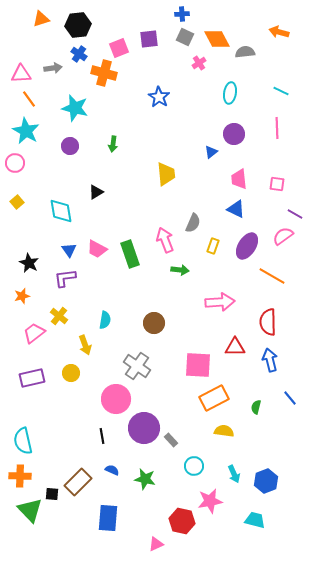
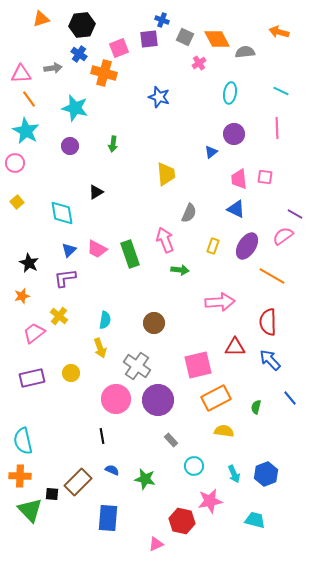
blue cross at (182, 14): moved 20 px left, 6 px down; rotated 24 degrees clockwise
black hexagon at (78, 25): moved 4 px right
blue star at (159, 97): rotated 15 degrees counterclockwise
pink square at (277, 184): moved 12 px left, 7 px up
cyan diamond at (61, 211): moved 1 px right, 2 px down
gray semicircle at (193, 223): moved 4 px left, 10 px up
blue triangle at (69, 250): rotated 21 degrees clockwise
yellow arrow at (85, 345): moved 15 px right, 3 px down
blue arrow at (270, 360): rotated 30 degrees counterclockwise
pink square at (198, 365): rotated 16 degrees counterclockwise
orange rectangle at (214, 398): moved 2 px right
purple circle at (144, 428): moved 14 px right, 28 px up
blue hexagon at (266, 481): moved 7 px up
